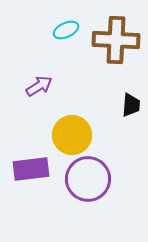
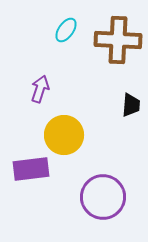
cyan ellipse: rotated 30 degrees counterclockwise
brown cross: moved 2 px right
purple arrow: moved 1 px right, 3 px down; rotated 40 degrees counterclockwise
yellow circle: moved 8 px left
purple circle: moved 15 px right, 18 px down
